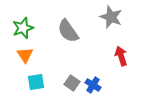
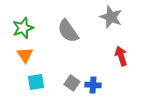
blue cross: rotated 28 degrees counterclockwise
